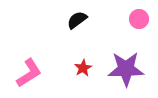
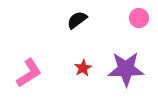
pink circle: moved 1 px up
